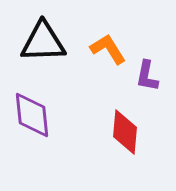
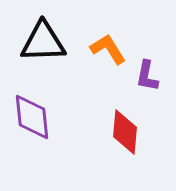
purple diamond: moved 2 px down
